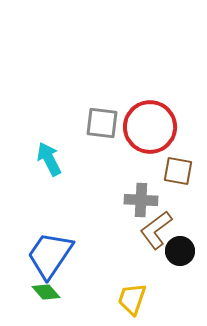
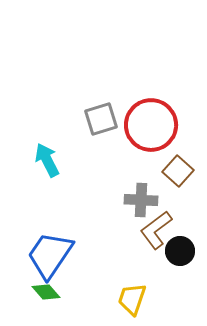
gray square: moved 1 px left, 4 px up; rotated 24 degrees counterclockwise
red circle: moved 1 px right, 2 px up
cyan arrow: moved 2 px left, 1 px down
brown square: rotated 32 degrees clockwise
